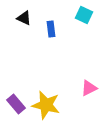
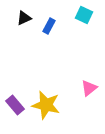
black triangle: rotated 49 degrees counterclockwise
blue rectangle: moved 2 px left, 3 px up; rotated 35 degrees clockwise
pink triangle: rotated 12 degrees counterclockwise
purple rectangle: moved 1 px left, 1 px down
